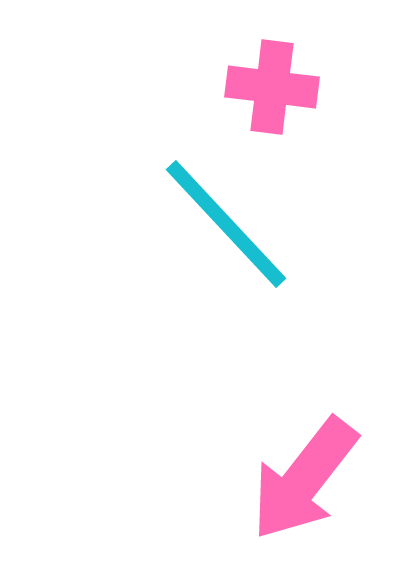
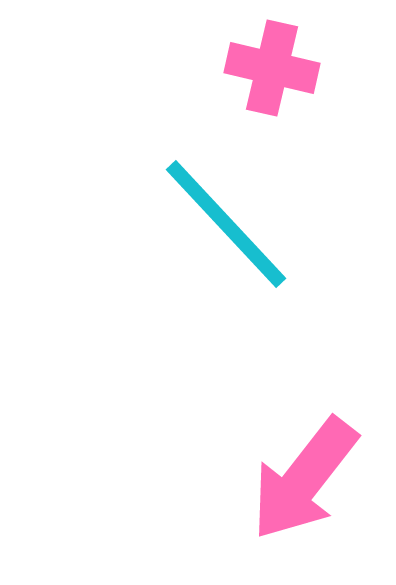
pink cross: moved 19 px up; rotated 6 degrees clockwise
